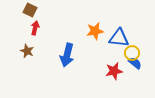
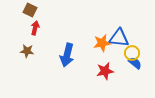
orange star: moved 7 px right, 12 px down
brown star: rotated 16 degrees counterclockwise
red star: moved 9 px left
